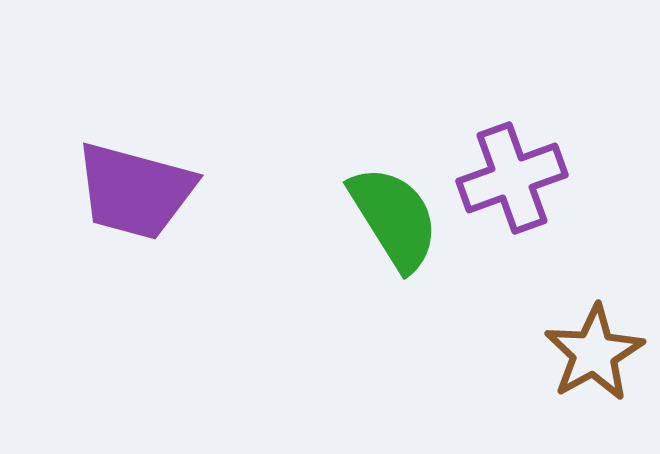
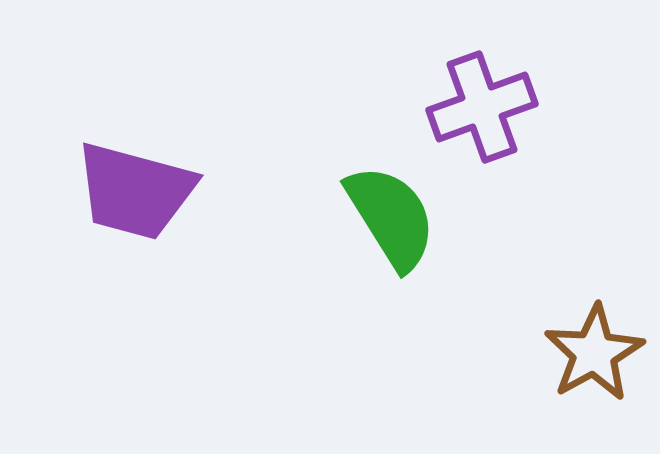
purple cross: moved 30 px left, 71 px up
green semicircle: moved 3 px left, 1 px up
